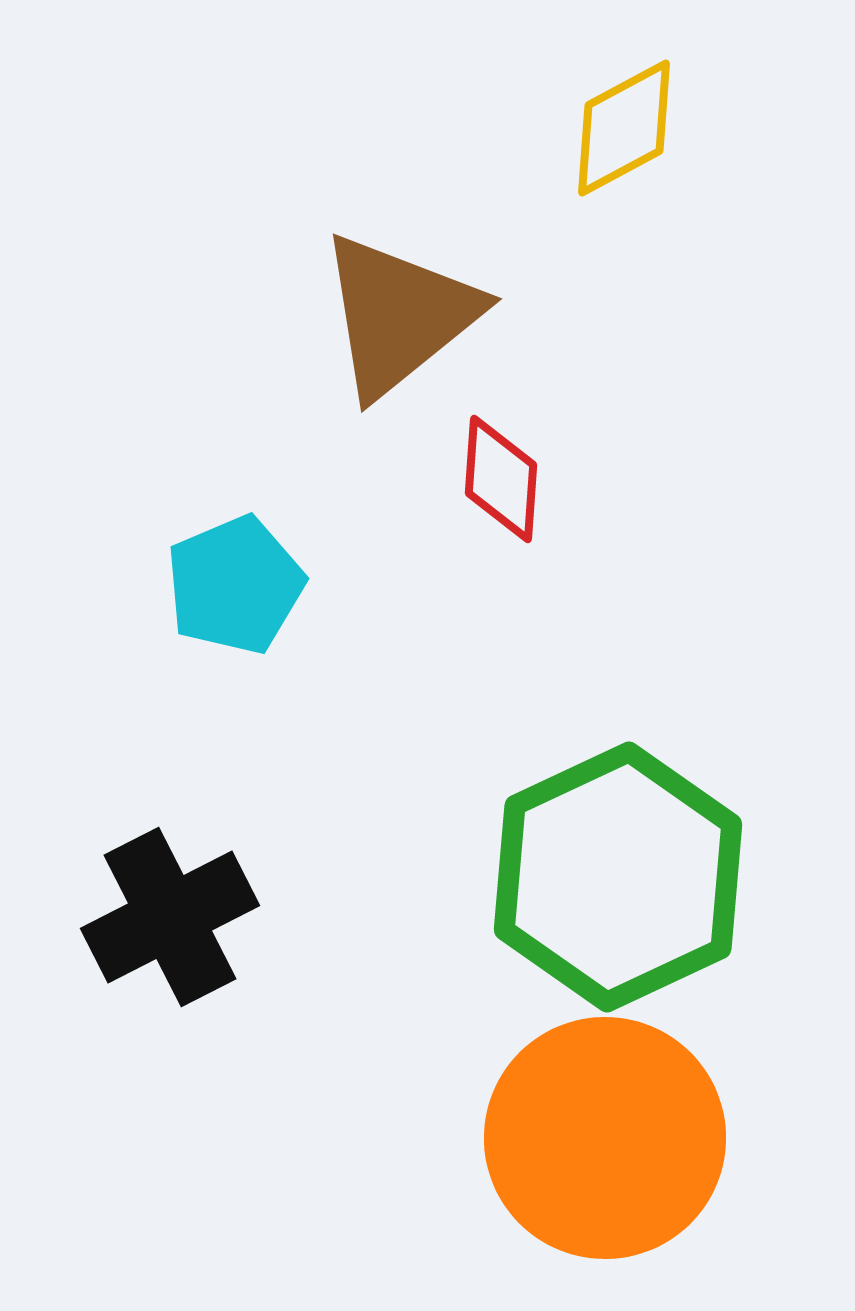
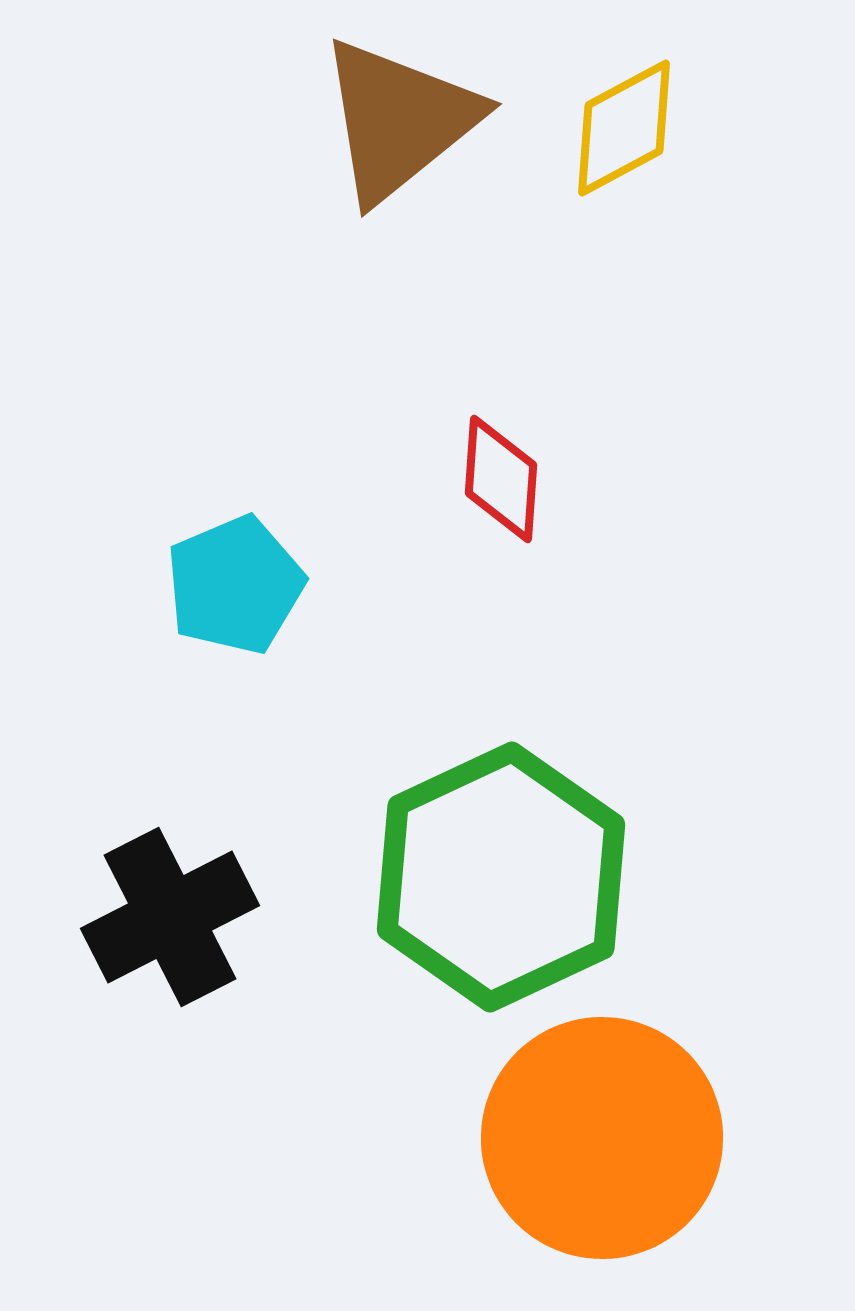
brown triangle: moved 195 px up
green hexagon: moved 117 px left
orange circle: moved 3 px left
